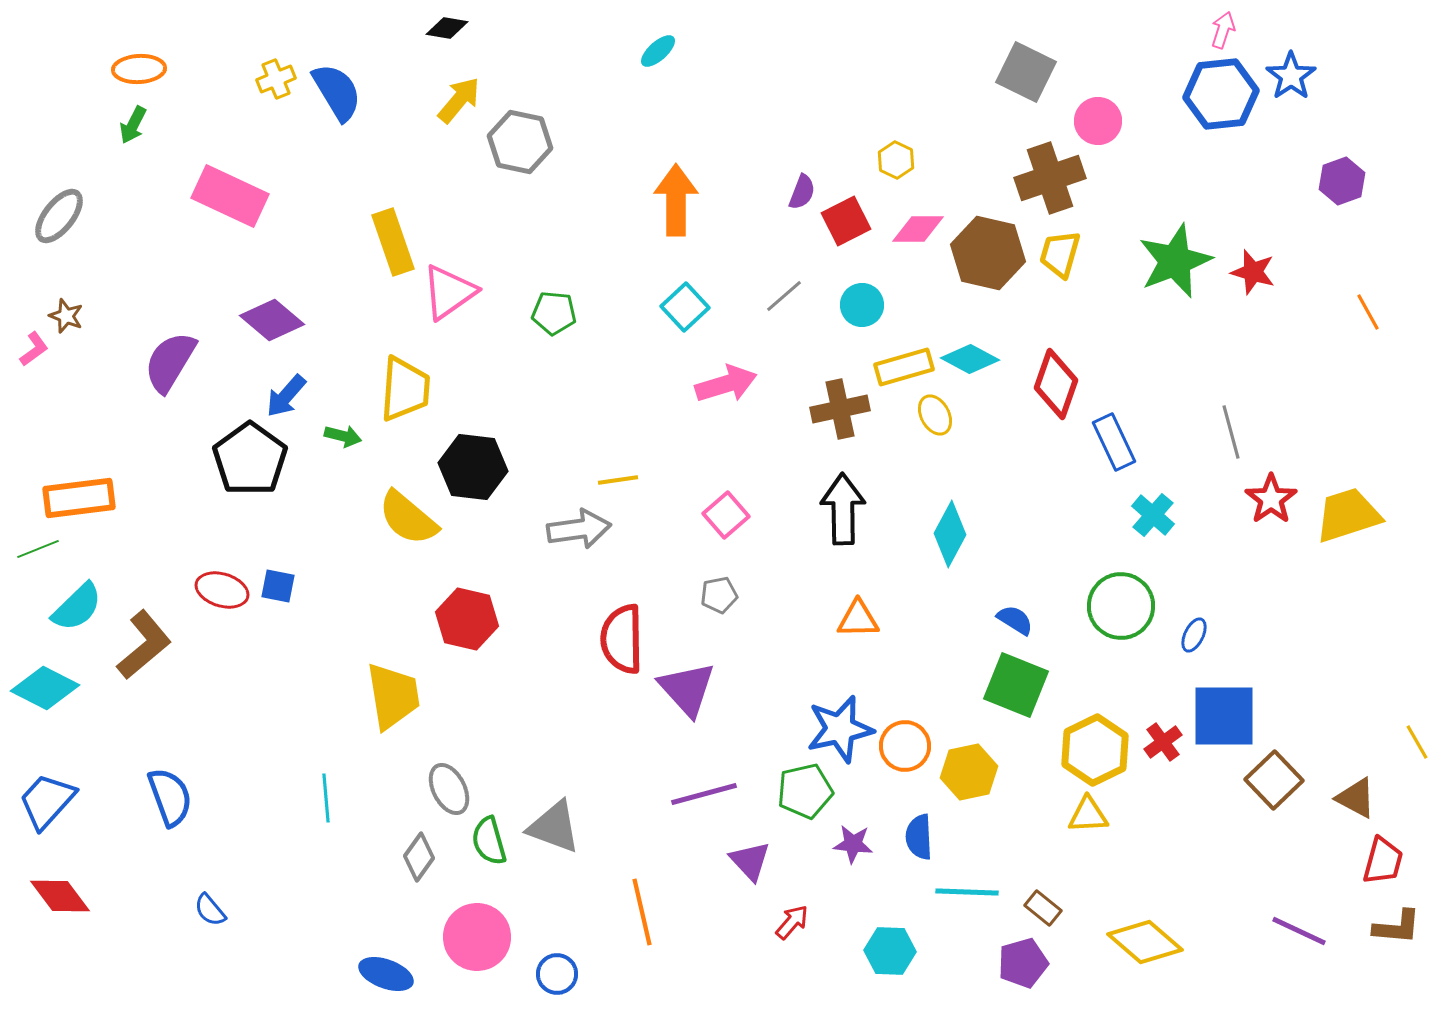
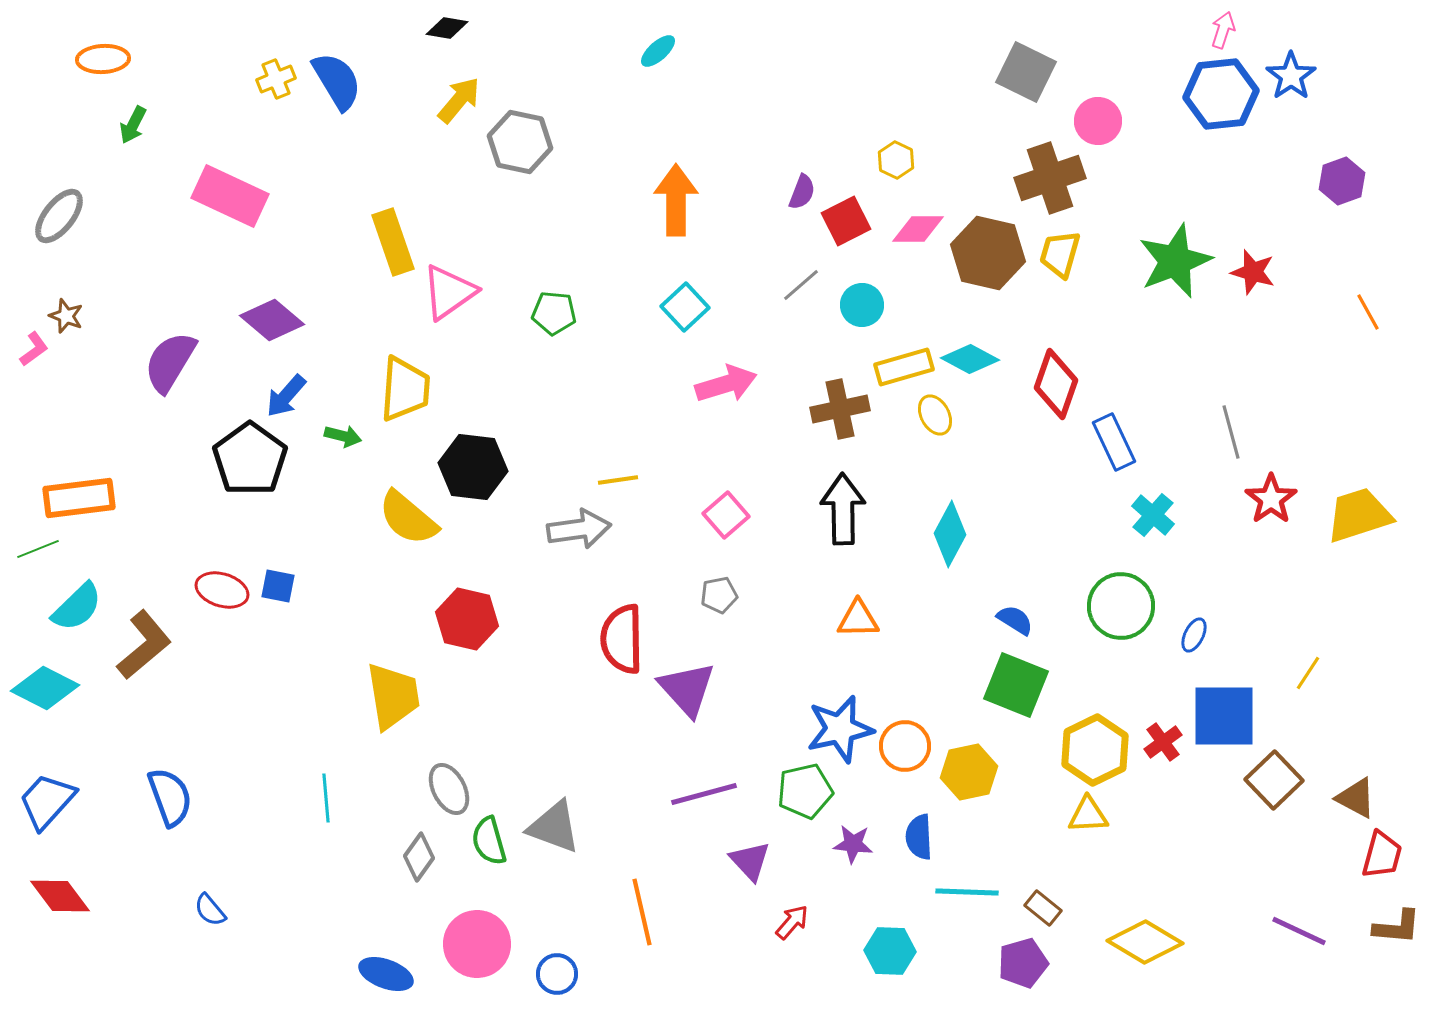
orange ellipse at (139, 69): moved 36 px left, 10 px up
blue semicircle at (337, 92): moved 11 px up
gray line at (784, 296): moved 17 px right, 11 px up
yellow trapezoid at (1348, 515): moved 11 px right
yellow line at (1417, 742): moved 109 px left, 69 px up; rotated 63 degrees clockwise
red trapezoid at (1383, 861): moved 1 px left, 6 px up
pink circle at (477, 937): moved 7 px down
yellow diamond at (1145, 942): rotated 10 degrees counterclockwise
